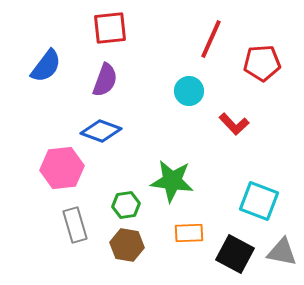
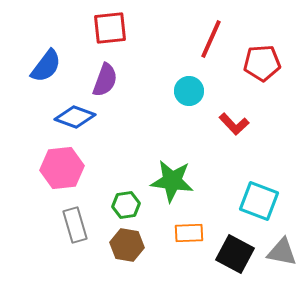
blue diamond: moved 26 px left, 14 px up
